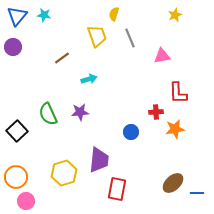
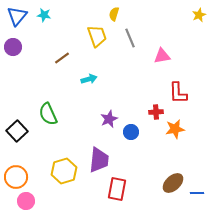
yellow star: moved 24 px right
purple star: moved 29 px right, 7 px down; rotated 18 degrees counterclockwise
yellow hexagon: moved 2 px up
